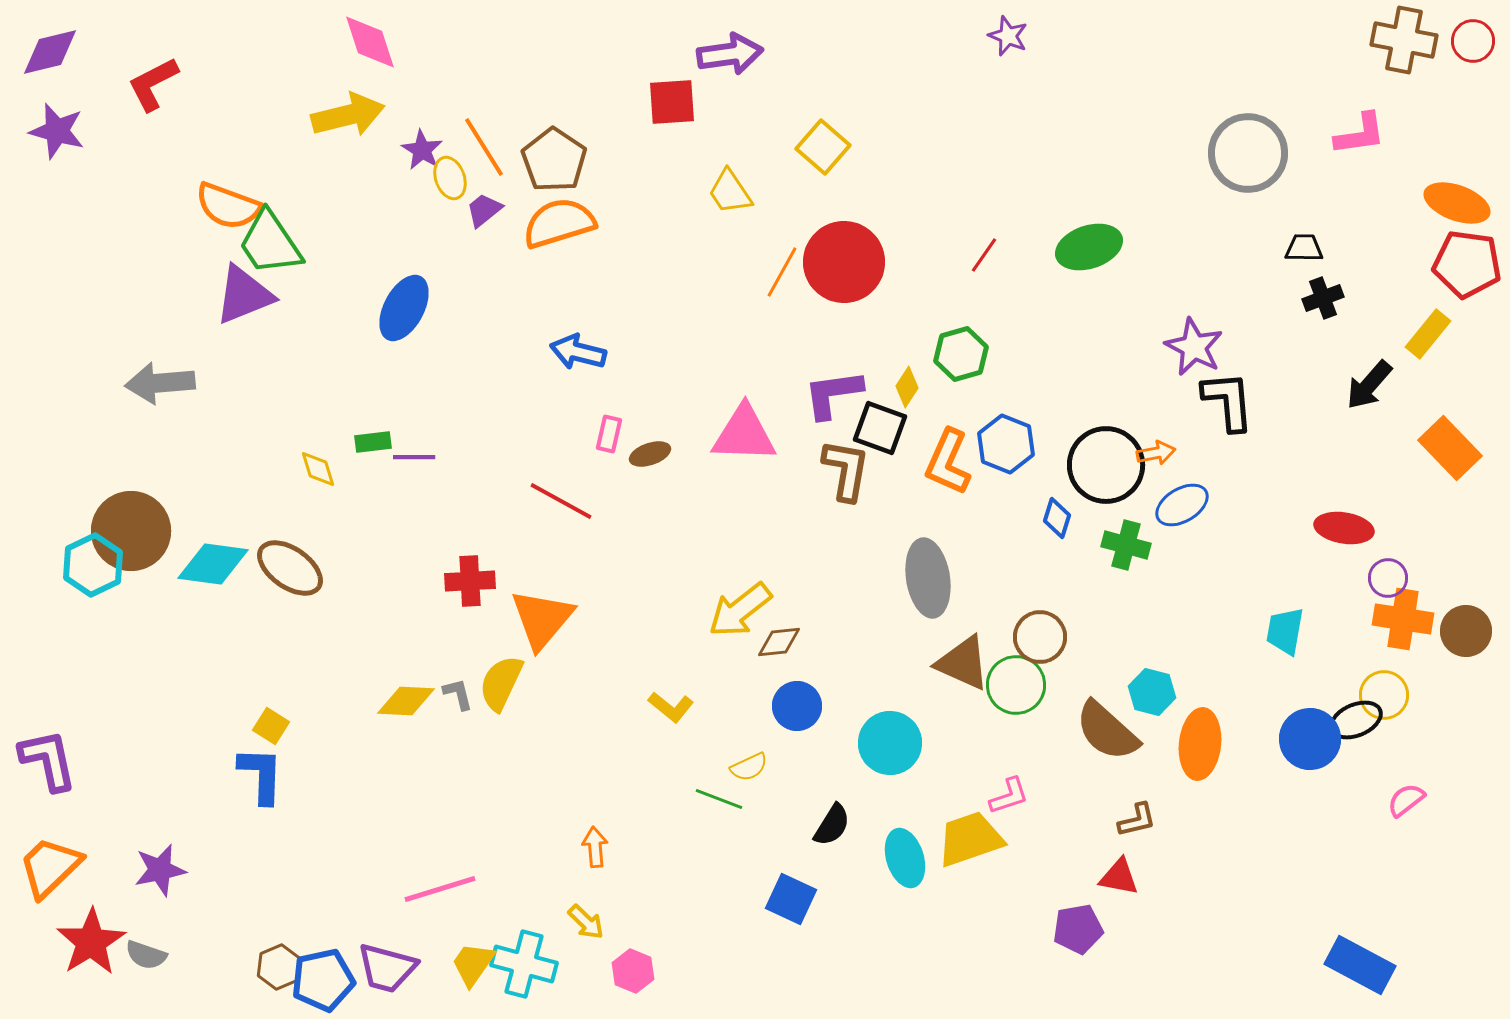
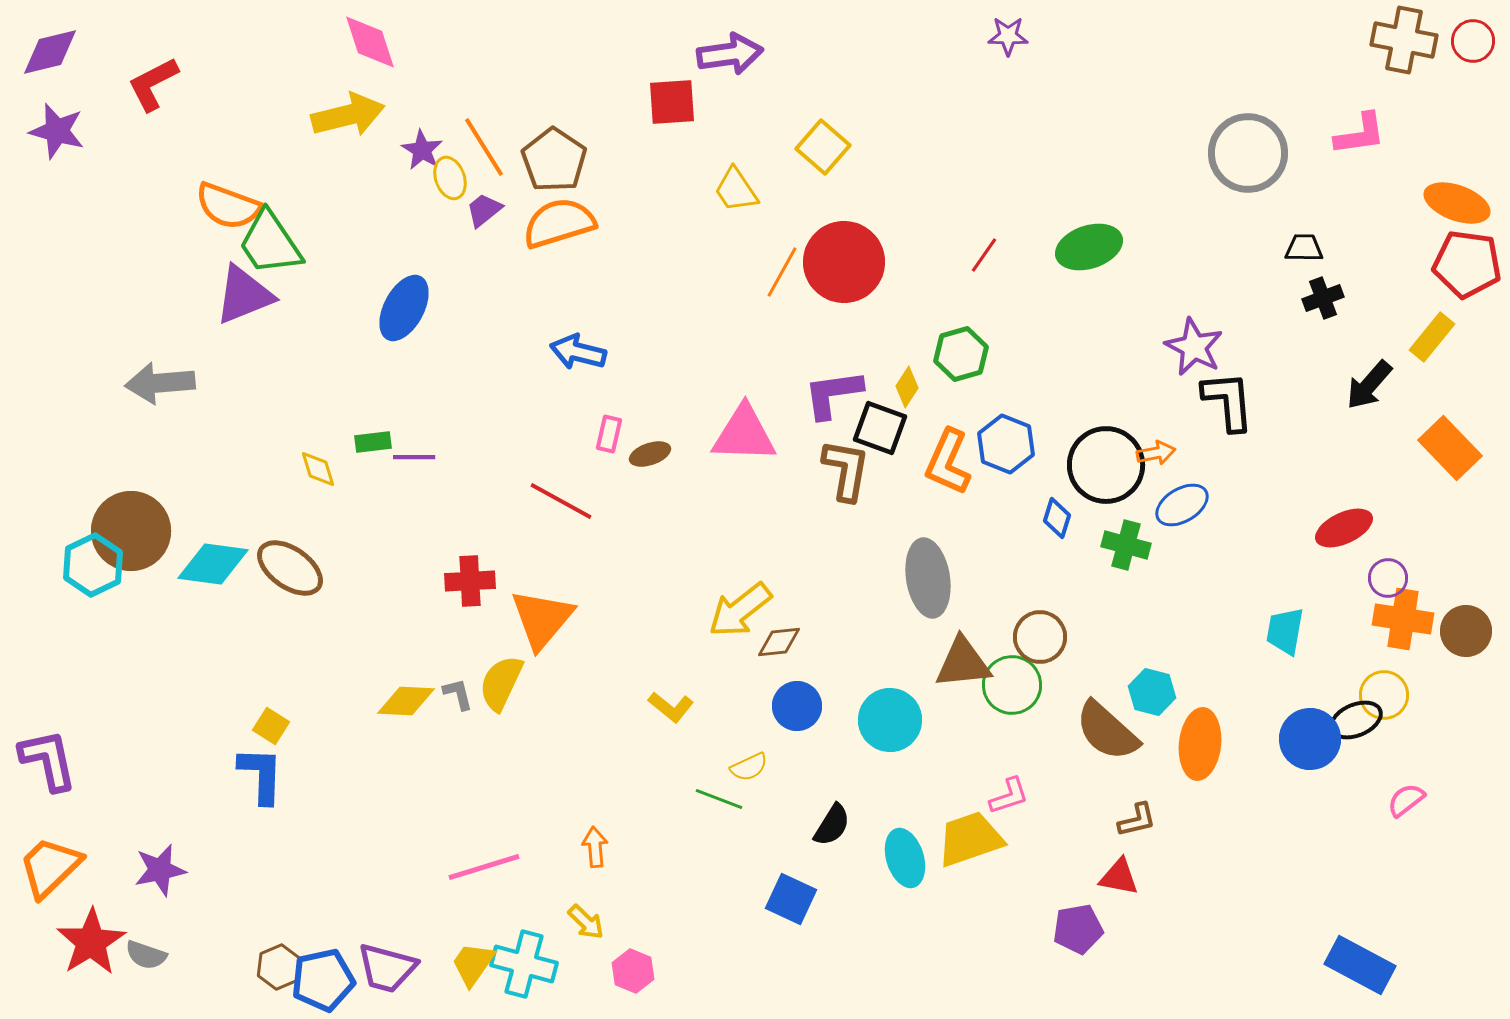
purple star at (1008, 36): rotated 21 degrees counterclockwise
yellow trapezoid at (730, 192): moved 6 px right, 2 px up
yellow rectangle at (1428, 334): moved 4 px right, 3 px down
red ellipse at (1344, 528): rotated 34 degrees counterclockwise
brown triangle at (963, 663): rotated 30 degrees counterclockwise
green circle at (1016, 685): moved 4 px left
cyan circle at (890, 743): moved 23 px up
pink line at (440, 889): moved 44 px right, 22 px up
